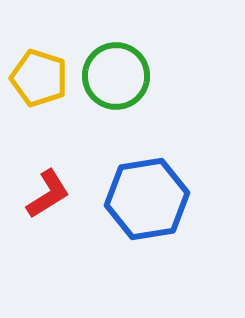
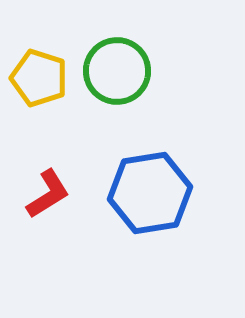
green circle: moved 1 px right, 5 px up
blue hexagon: moved 3 px right, 6 px up
